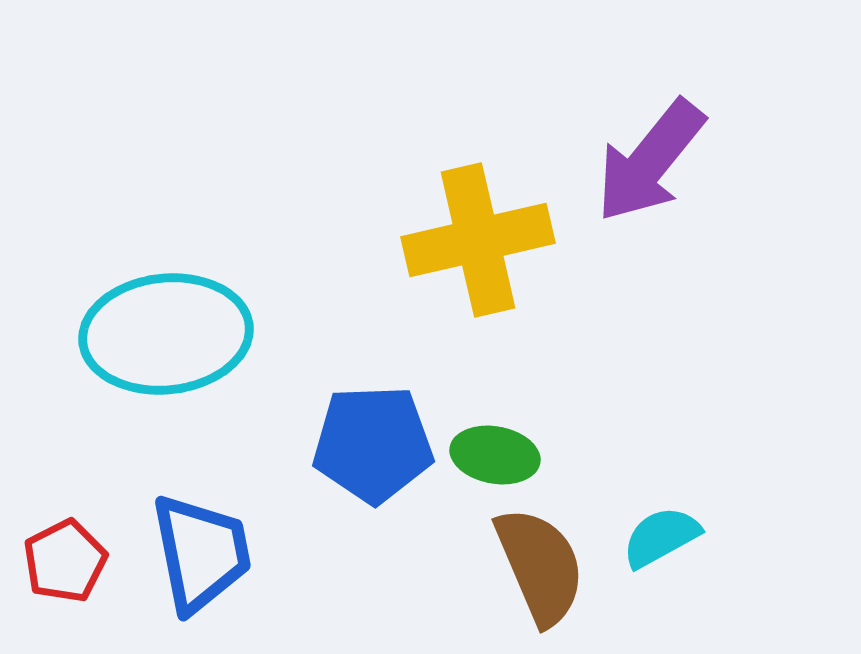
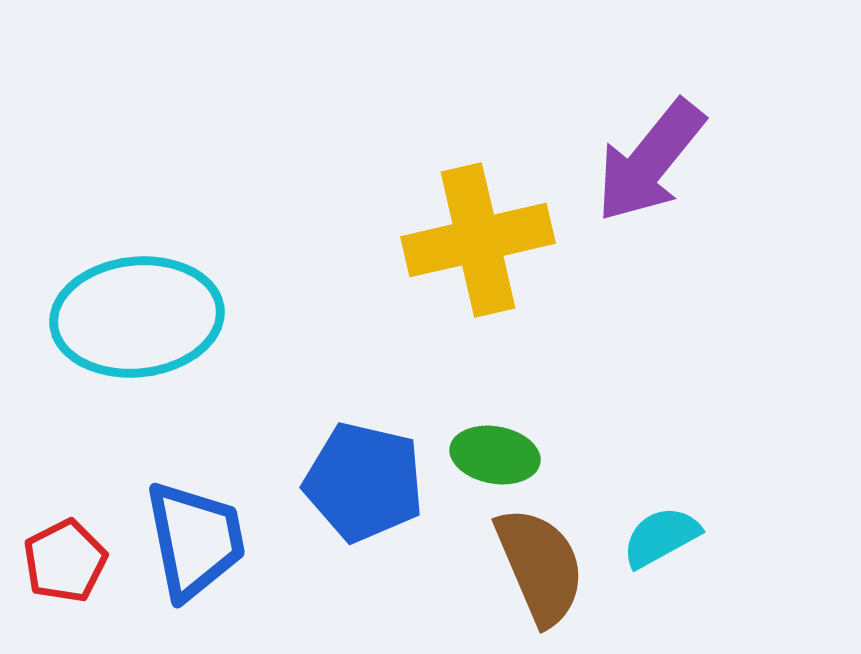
cyan ellipse: moved 29 px left, 17 px up
blue pentagon: moved 9 px left, 38 px down; rotated 15 degrees clockwise
blue trapezoid: moved 6 px left, 13 px up
